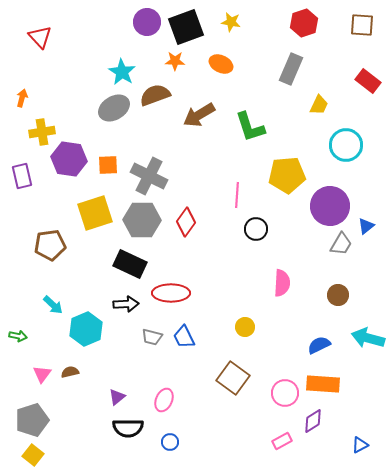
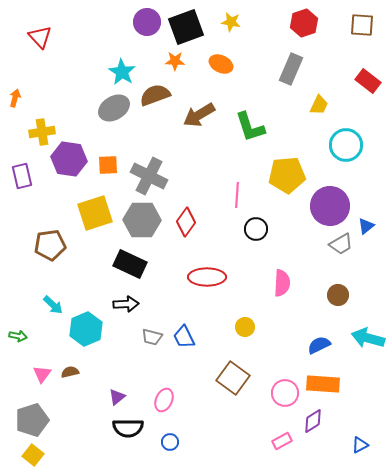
orange arrow at (22, 98): moved 7 px left
gray trapezoid at (341, 244): rotated 30 degrees clockwise
red ellipse at (171, 293): moved 36 px right, 16 px up
